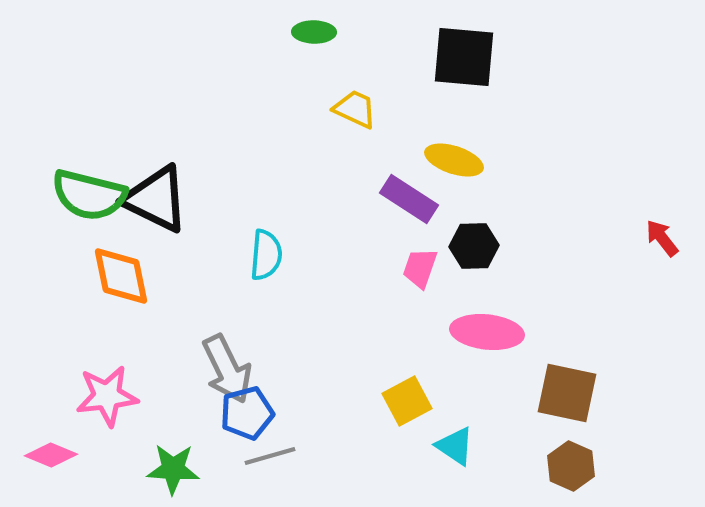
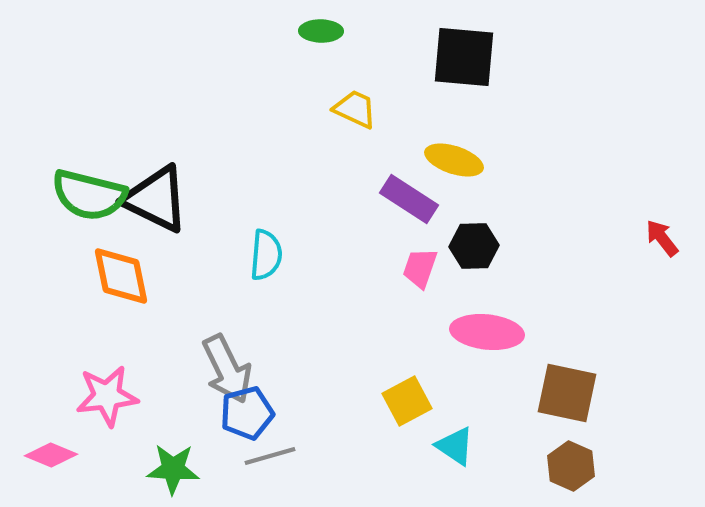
green ellipse: moved 7 px right, 1 px up
